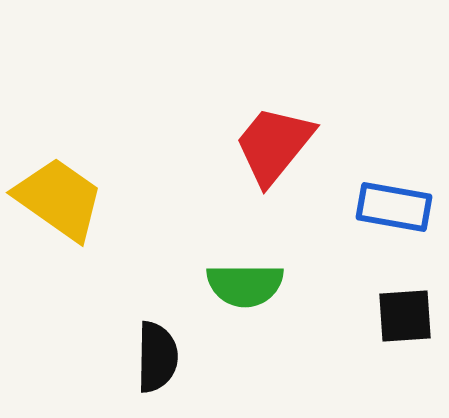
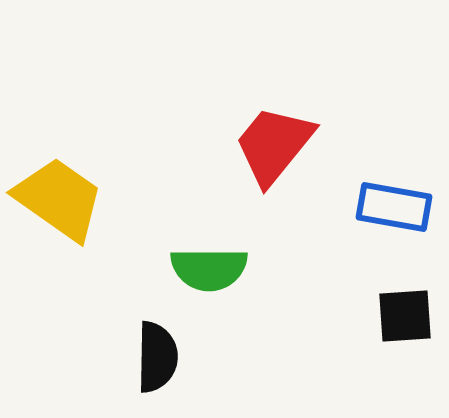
green semicircle: moved 36 px left, 16 px up
